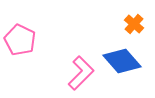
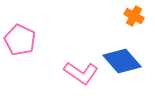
orange cross: moved 8 px up; rotated 12 degrees counterclockwise
pink L-shape: rotated 80 degrees clockwise
